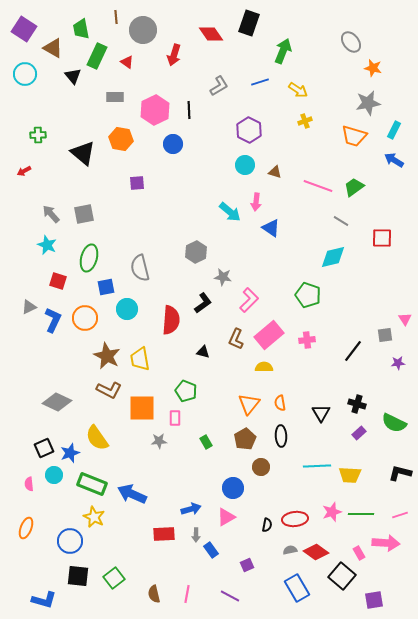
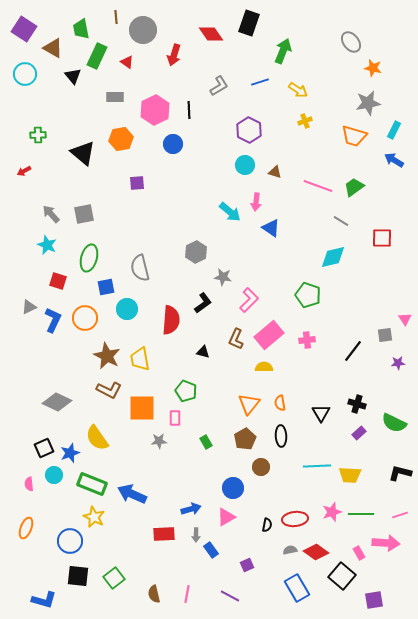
orange hexagon at (121, 139): rotated 20 degrees counterclockwise
